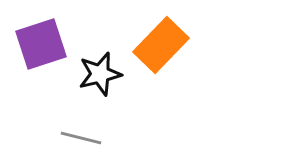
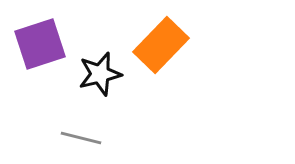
purple square: moved 1 px left
